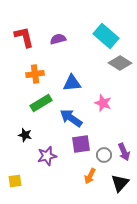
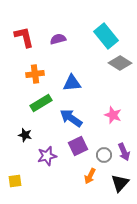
cyan rectangle: rotated 10 degrees clockwise
pink star: moved 10 px right, 12 px down
purple square: moved 3 px left, 2 px down; rotated 18 degrees counterclockwise
